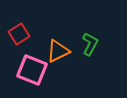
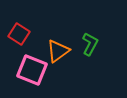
red square: rotated 25 degrees counterclockwise
orange triangle: rotated 10 degrees counterclockwise
